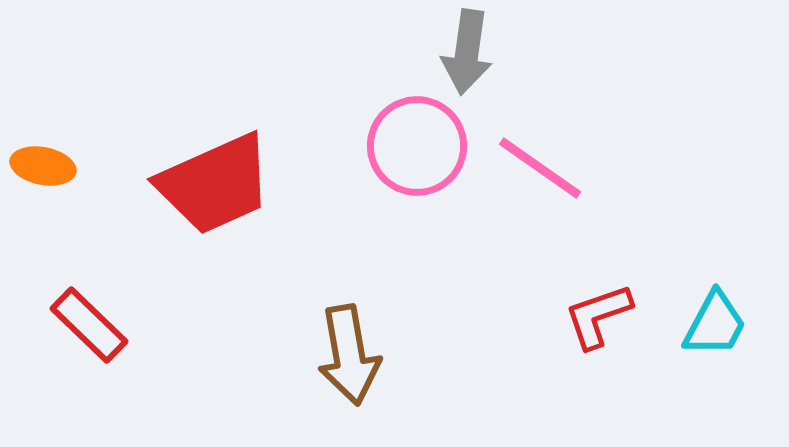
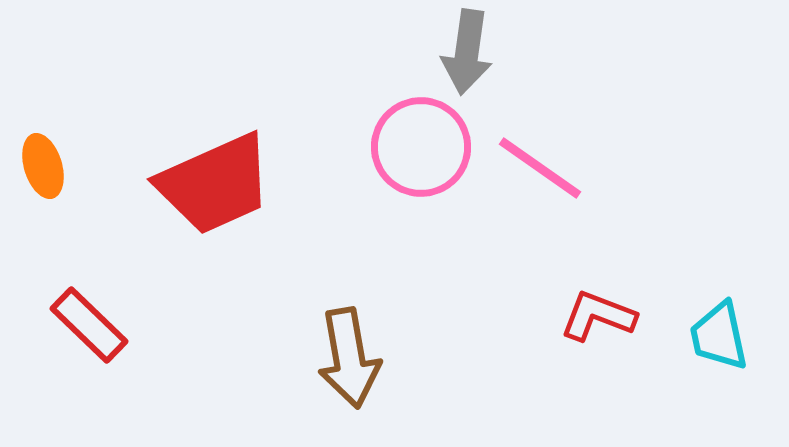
pink circle: moved 4 px right, 1 px down
orange ellipse: rotated 62 degrees clockwise
red L-shape: rotated 40 degrees clockwise
cyan trapezoid: moved 4 px right, 12 px down; rotated 140 degrees clockwise
brown arrow: moved 3 px down
